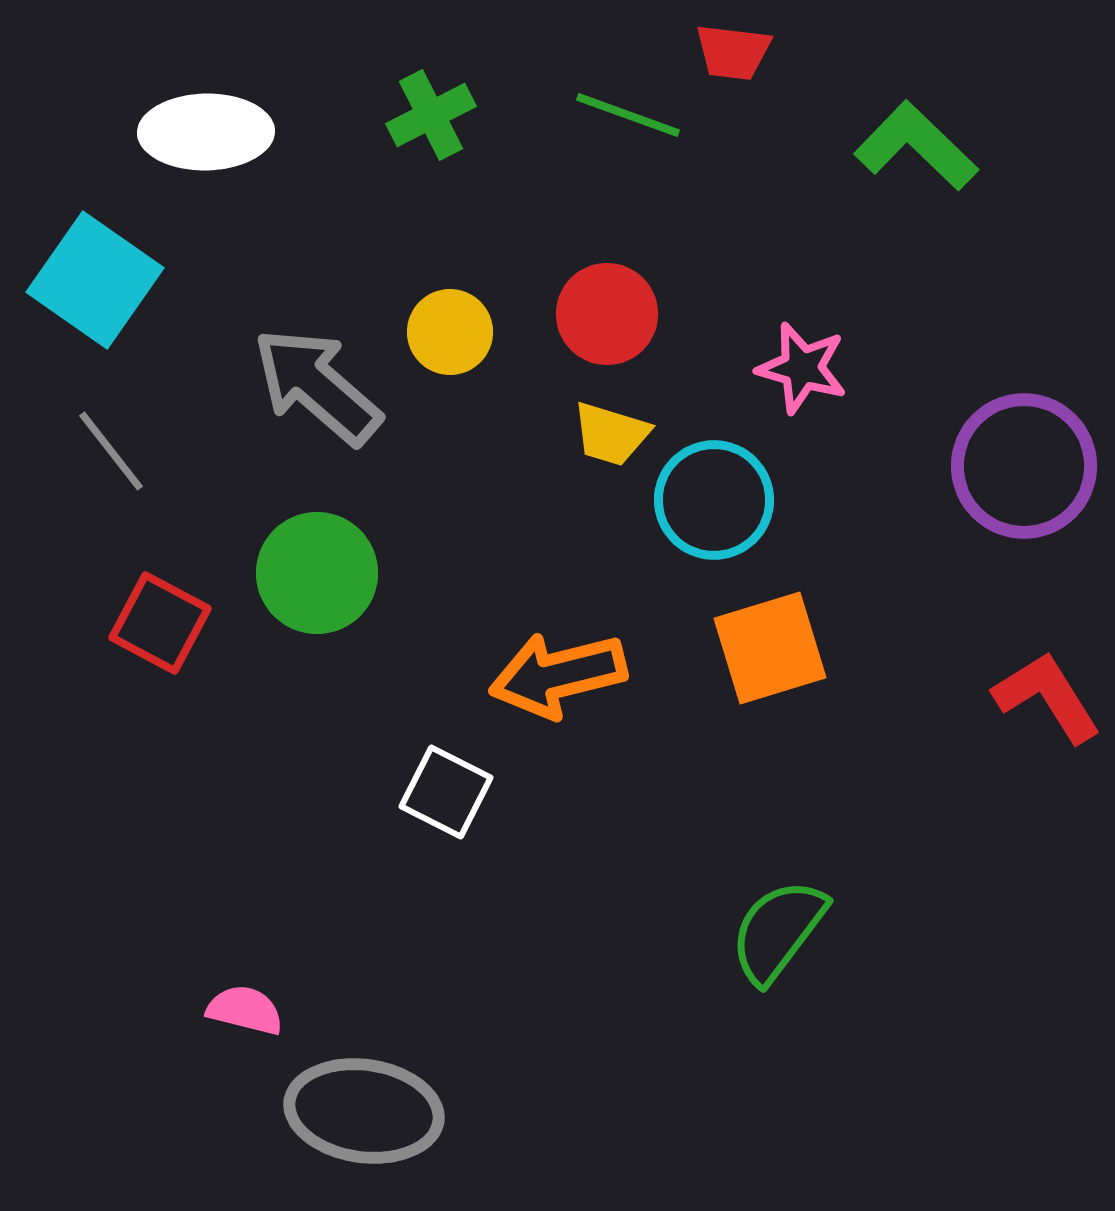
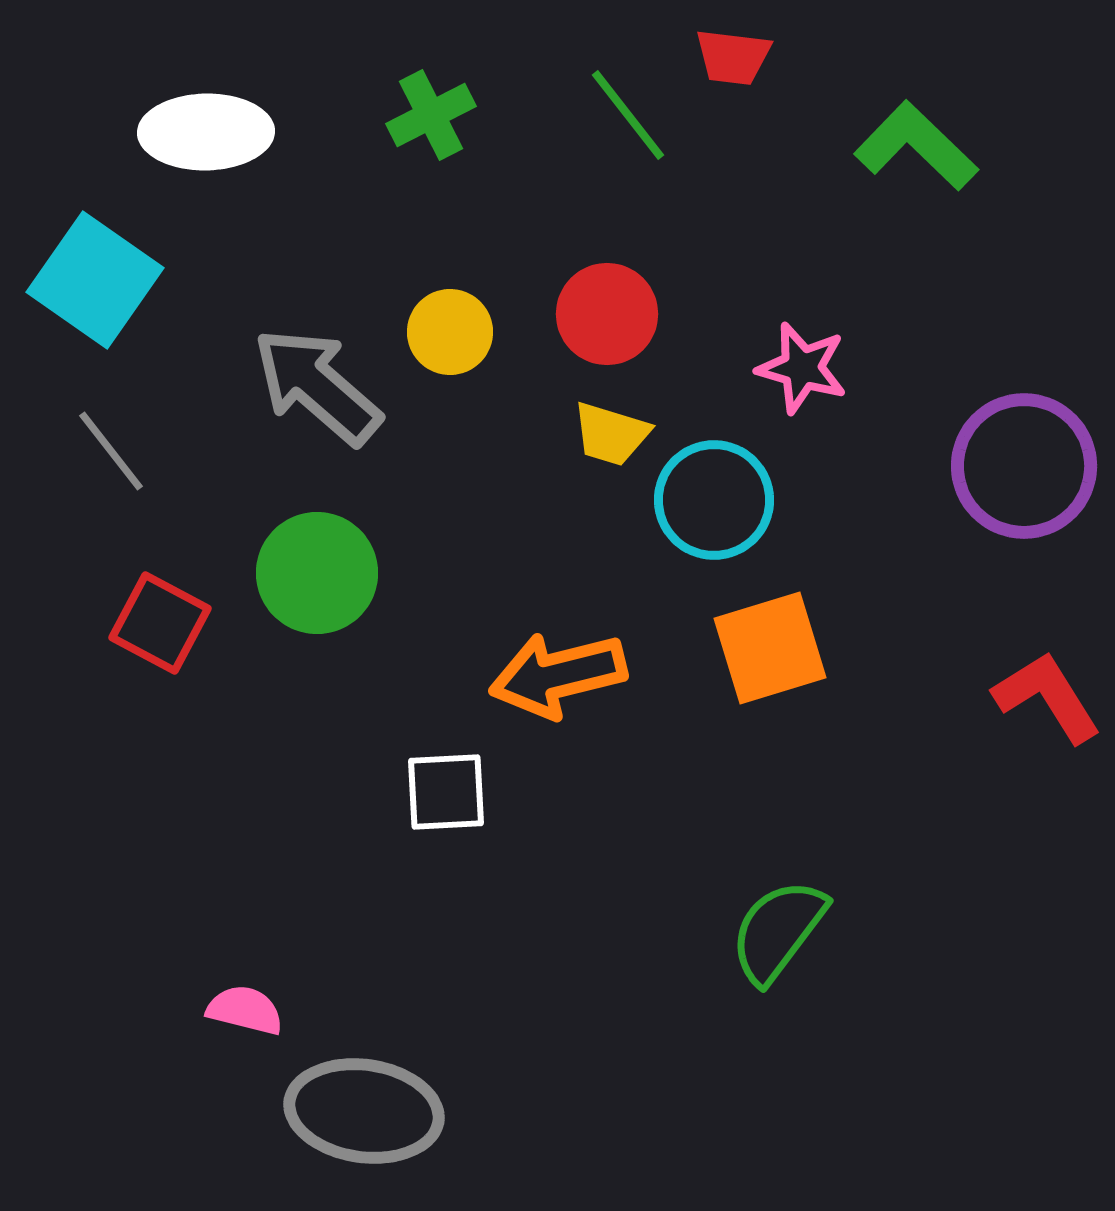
red trapezoid: moved 5 px down
green line: rotated 32 degrees clockwise
white square: rotated 30 degrees counterclockwise
